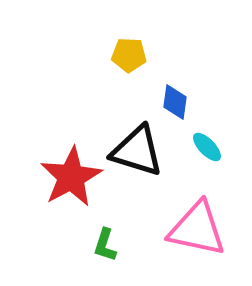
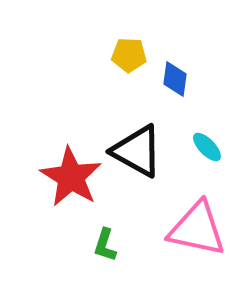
blue diamond: moved 23 px up
black triangle: rotated 12 degrees clockwise
red star: rotated 12 degrees counterclockwise
